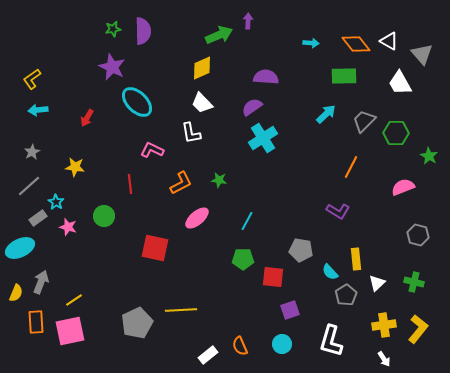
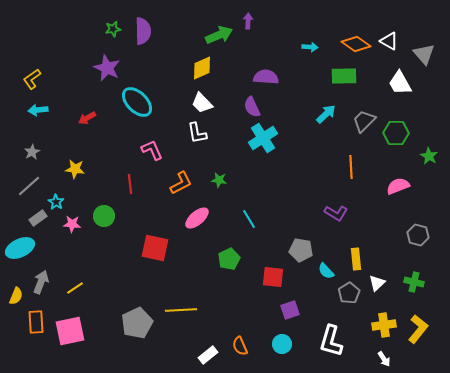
cyan arrow at (311, 43): moved 1 px left, 4 px down
orange diamond at (356, 44): rotated 16 degrees counterclockwise
gray triangle at (422, 54): moved 2 px right
purple star at (112, 67): moved 5 px left, 1 px down
purple semicircle at (252, 107): rotated 80 degrees counterclockwise
red arrow at (87, 118): rotated 30 degrees clockwise
white L-shape at (191, 133): moved 6 px right
pink L-shape at (152, 150): rotated 40 degrees clockwise
yellow star at (75, 167): moved 2 px down
orange line at (351, 167): rotated 30 degrees counterclockwise
pink semicircle at (403, 187): moved 5 px left, 1 px up
purple L-shape at (338, 211): moved 2 px left, 2 px down
cyan line at (247, 221): moved 2 px right, 2 px up; rotated 60 degrees counterclockwise
pink star at (68, 227): moved 4 px right, 3 px up; rotated 12 degrees counterclockwise
green pentagon at (243, 259): moved 14 px left; rotated 25 degrees counterclockwise
cyan semicircle at (330, 272): moved 4 px left, 1 px up
yellow semicircle at (16, 293): moved 3 px down
gray pentagon at (346, 295): moved 3 px right, 2 px up
yellow line at (74, 300): moved 1 px right, 12 px up
